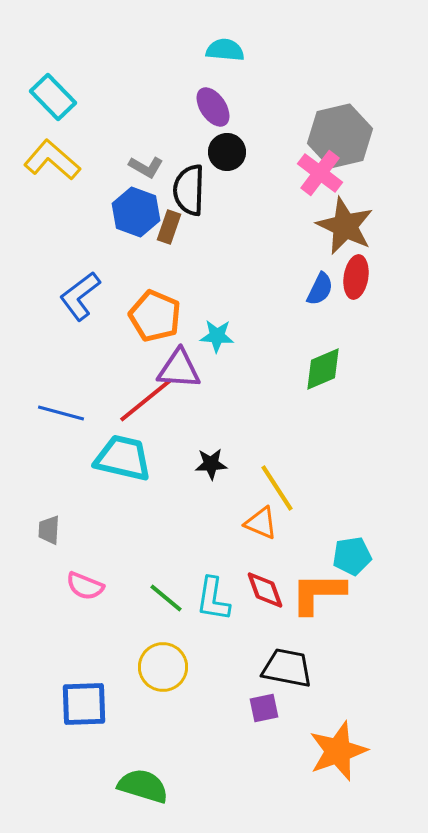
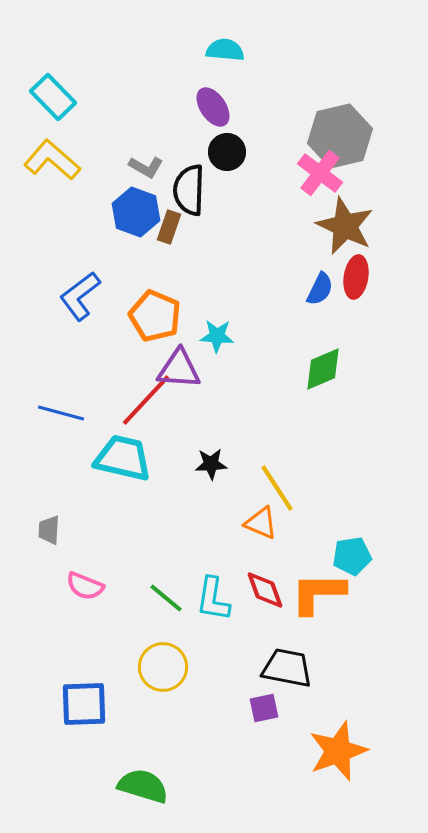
red line: rotated 8 degrees counterclockwise
